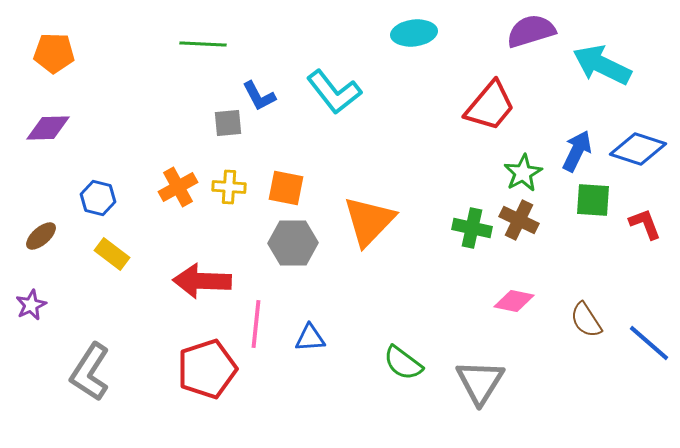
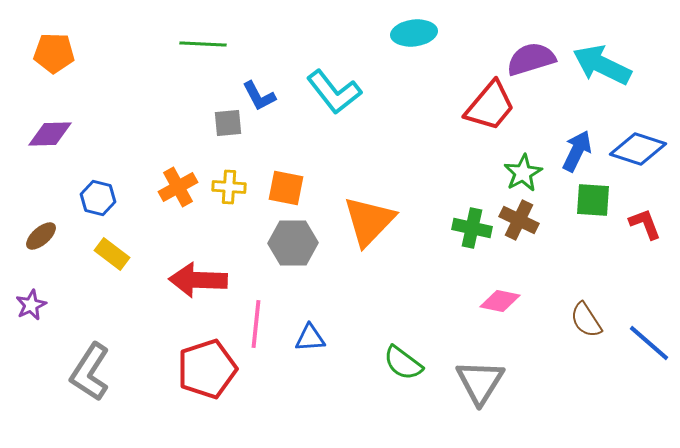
purple semicircle: moved 28 px down
purple diamond: moved 2 px right, 6 px down
red arrow: moved 4 px left, 1 px up
pink diamond: moved 14 px left
